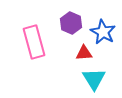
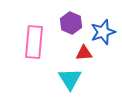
blue star: rotated 25 degrees clockwise
pink rectangle: rotated 20 degrees clockwise
cyan triangle: moved 24 px left
